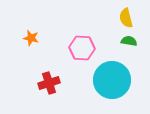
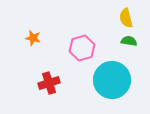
orange star: moved 2 px right
pink hexagon: rotated 20 degrees counterclockwise
